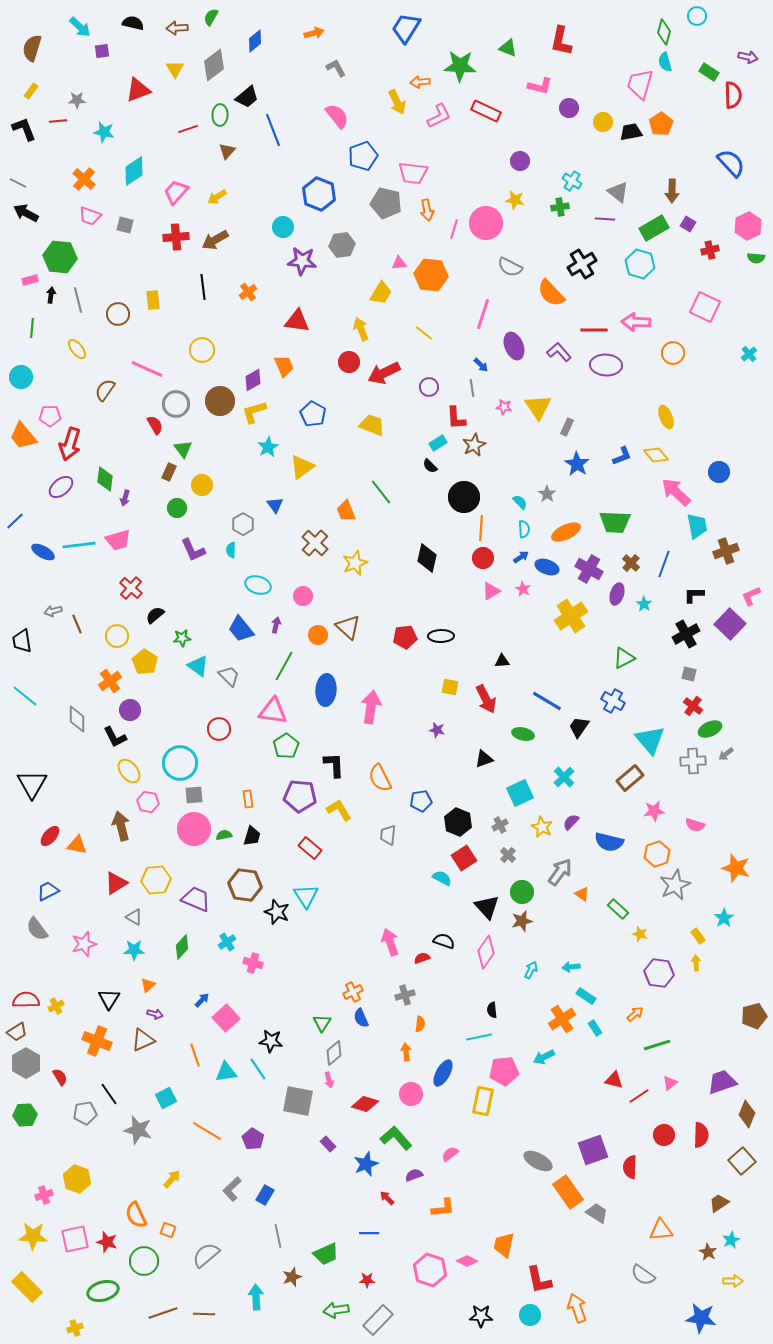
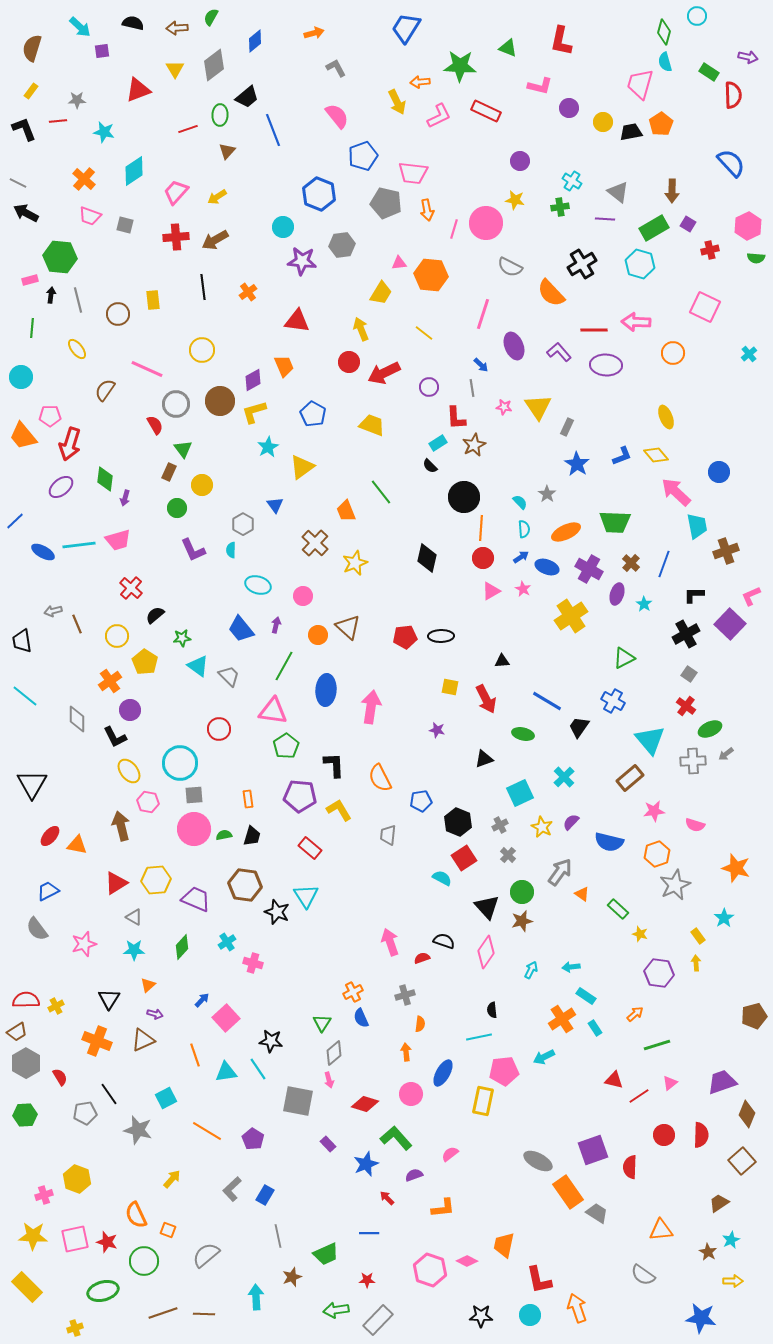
gray square at (689, 674): rotated 21 degrees clockwise
red cross at (693, 706): moved 7 px left
